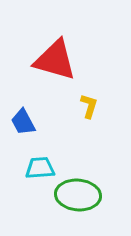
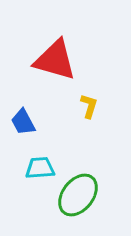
green ellipse: rotated 57 degrees counterclockwise
